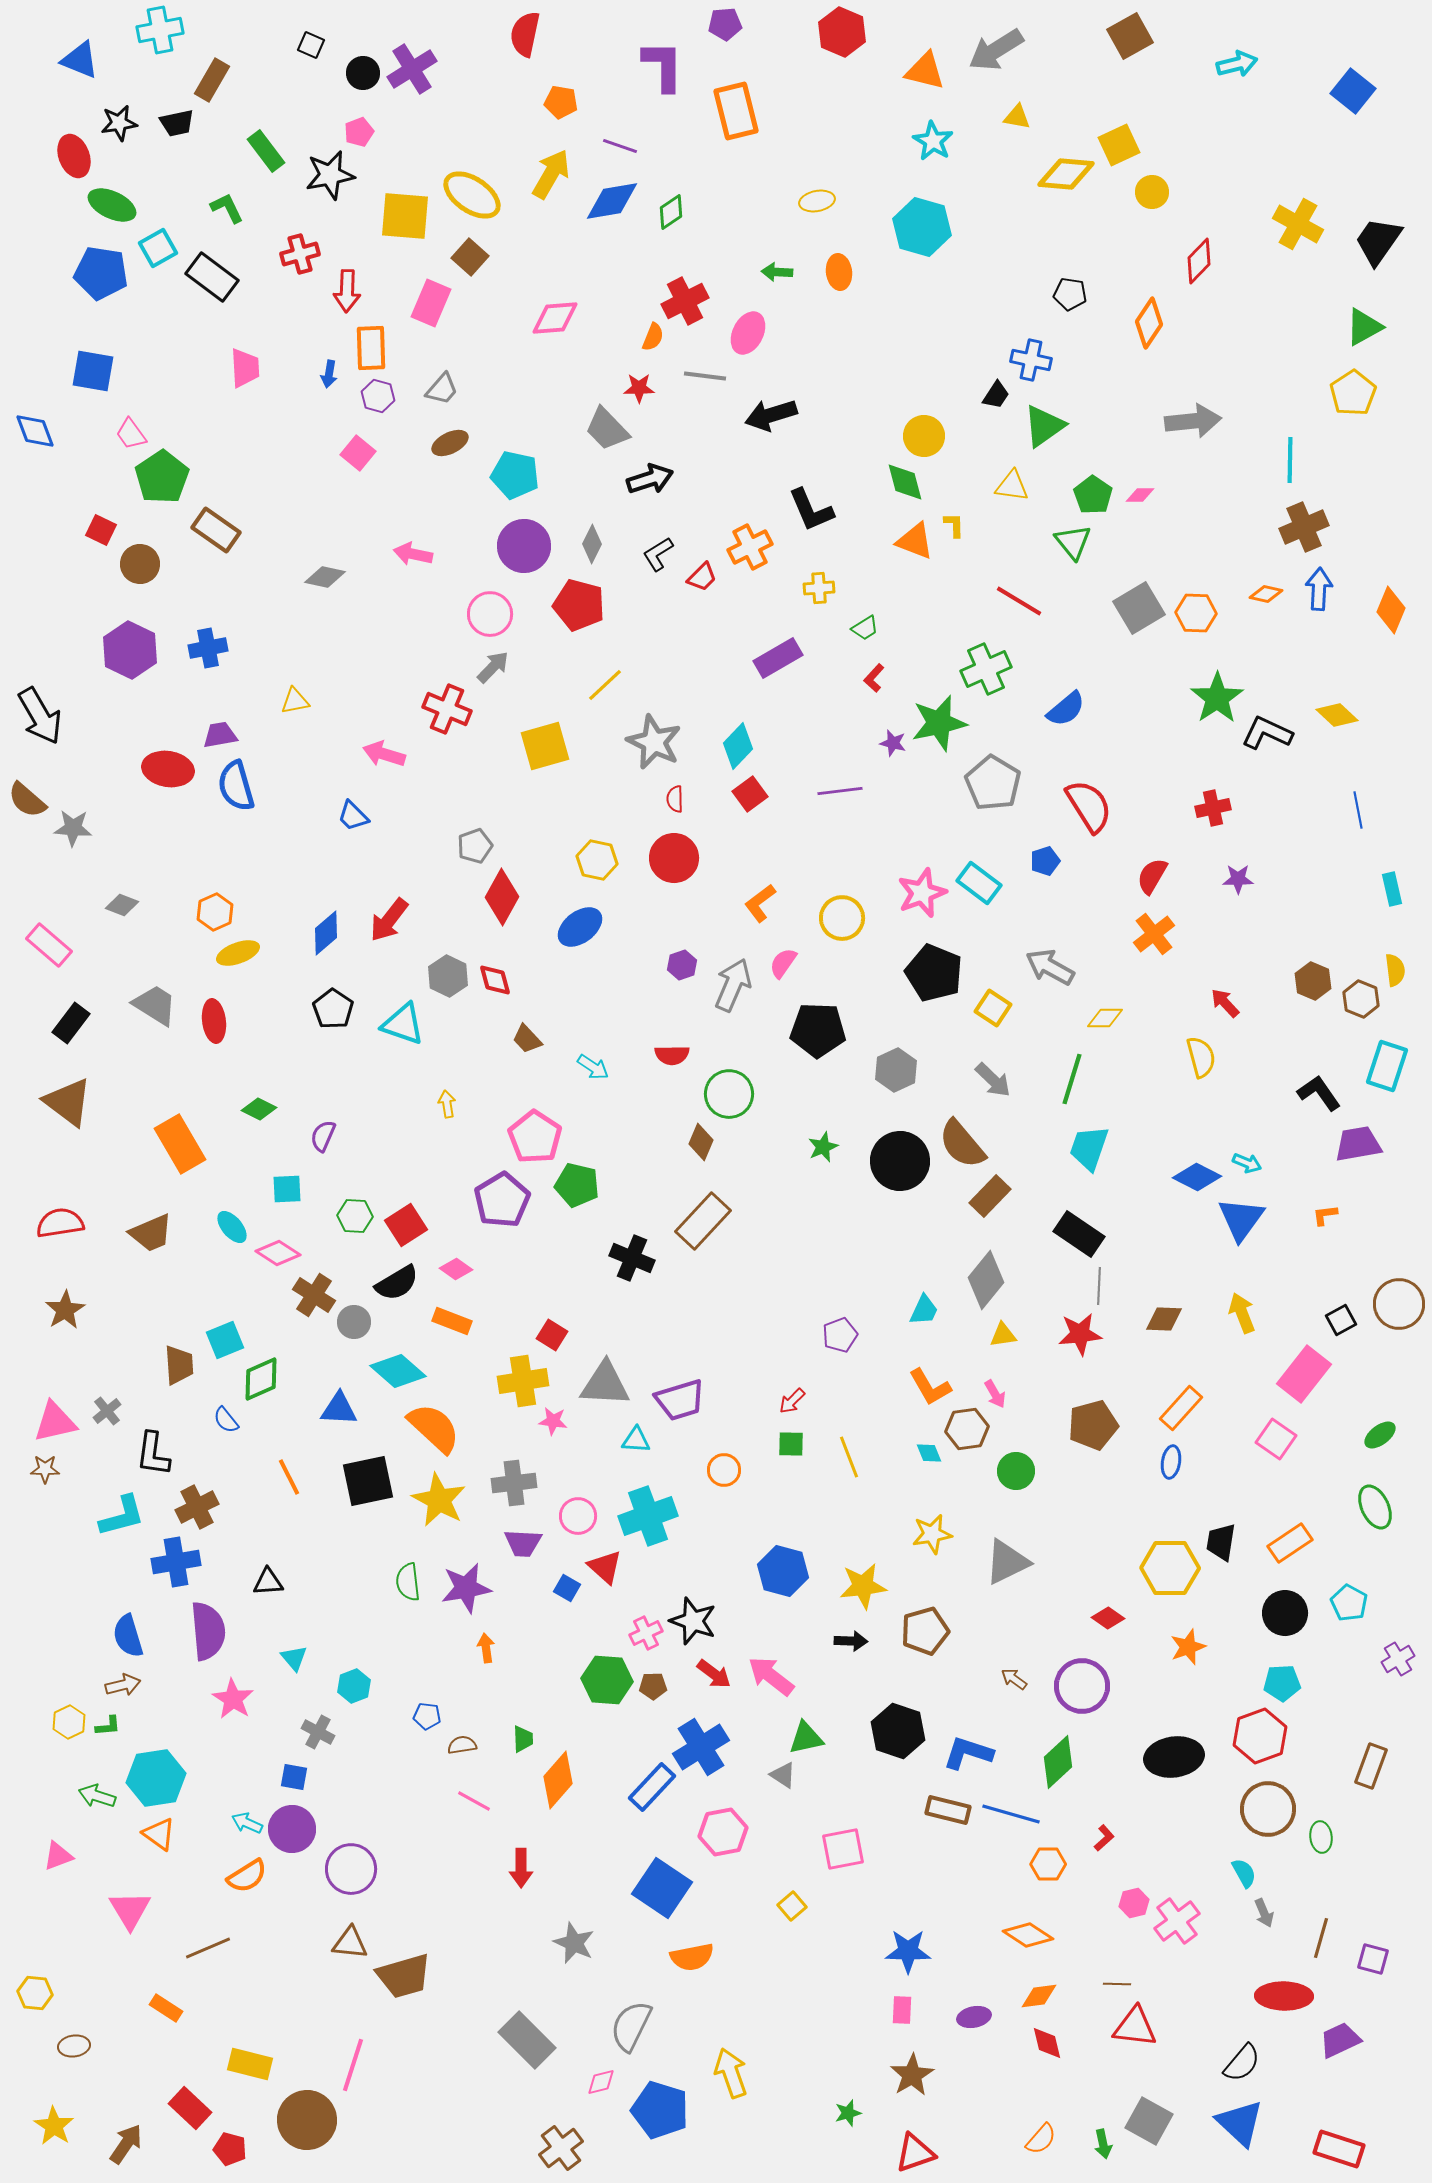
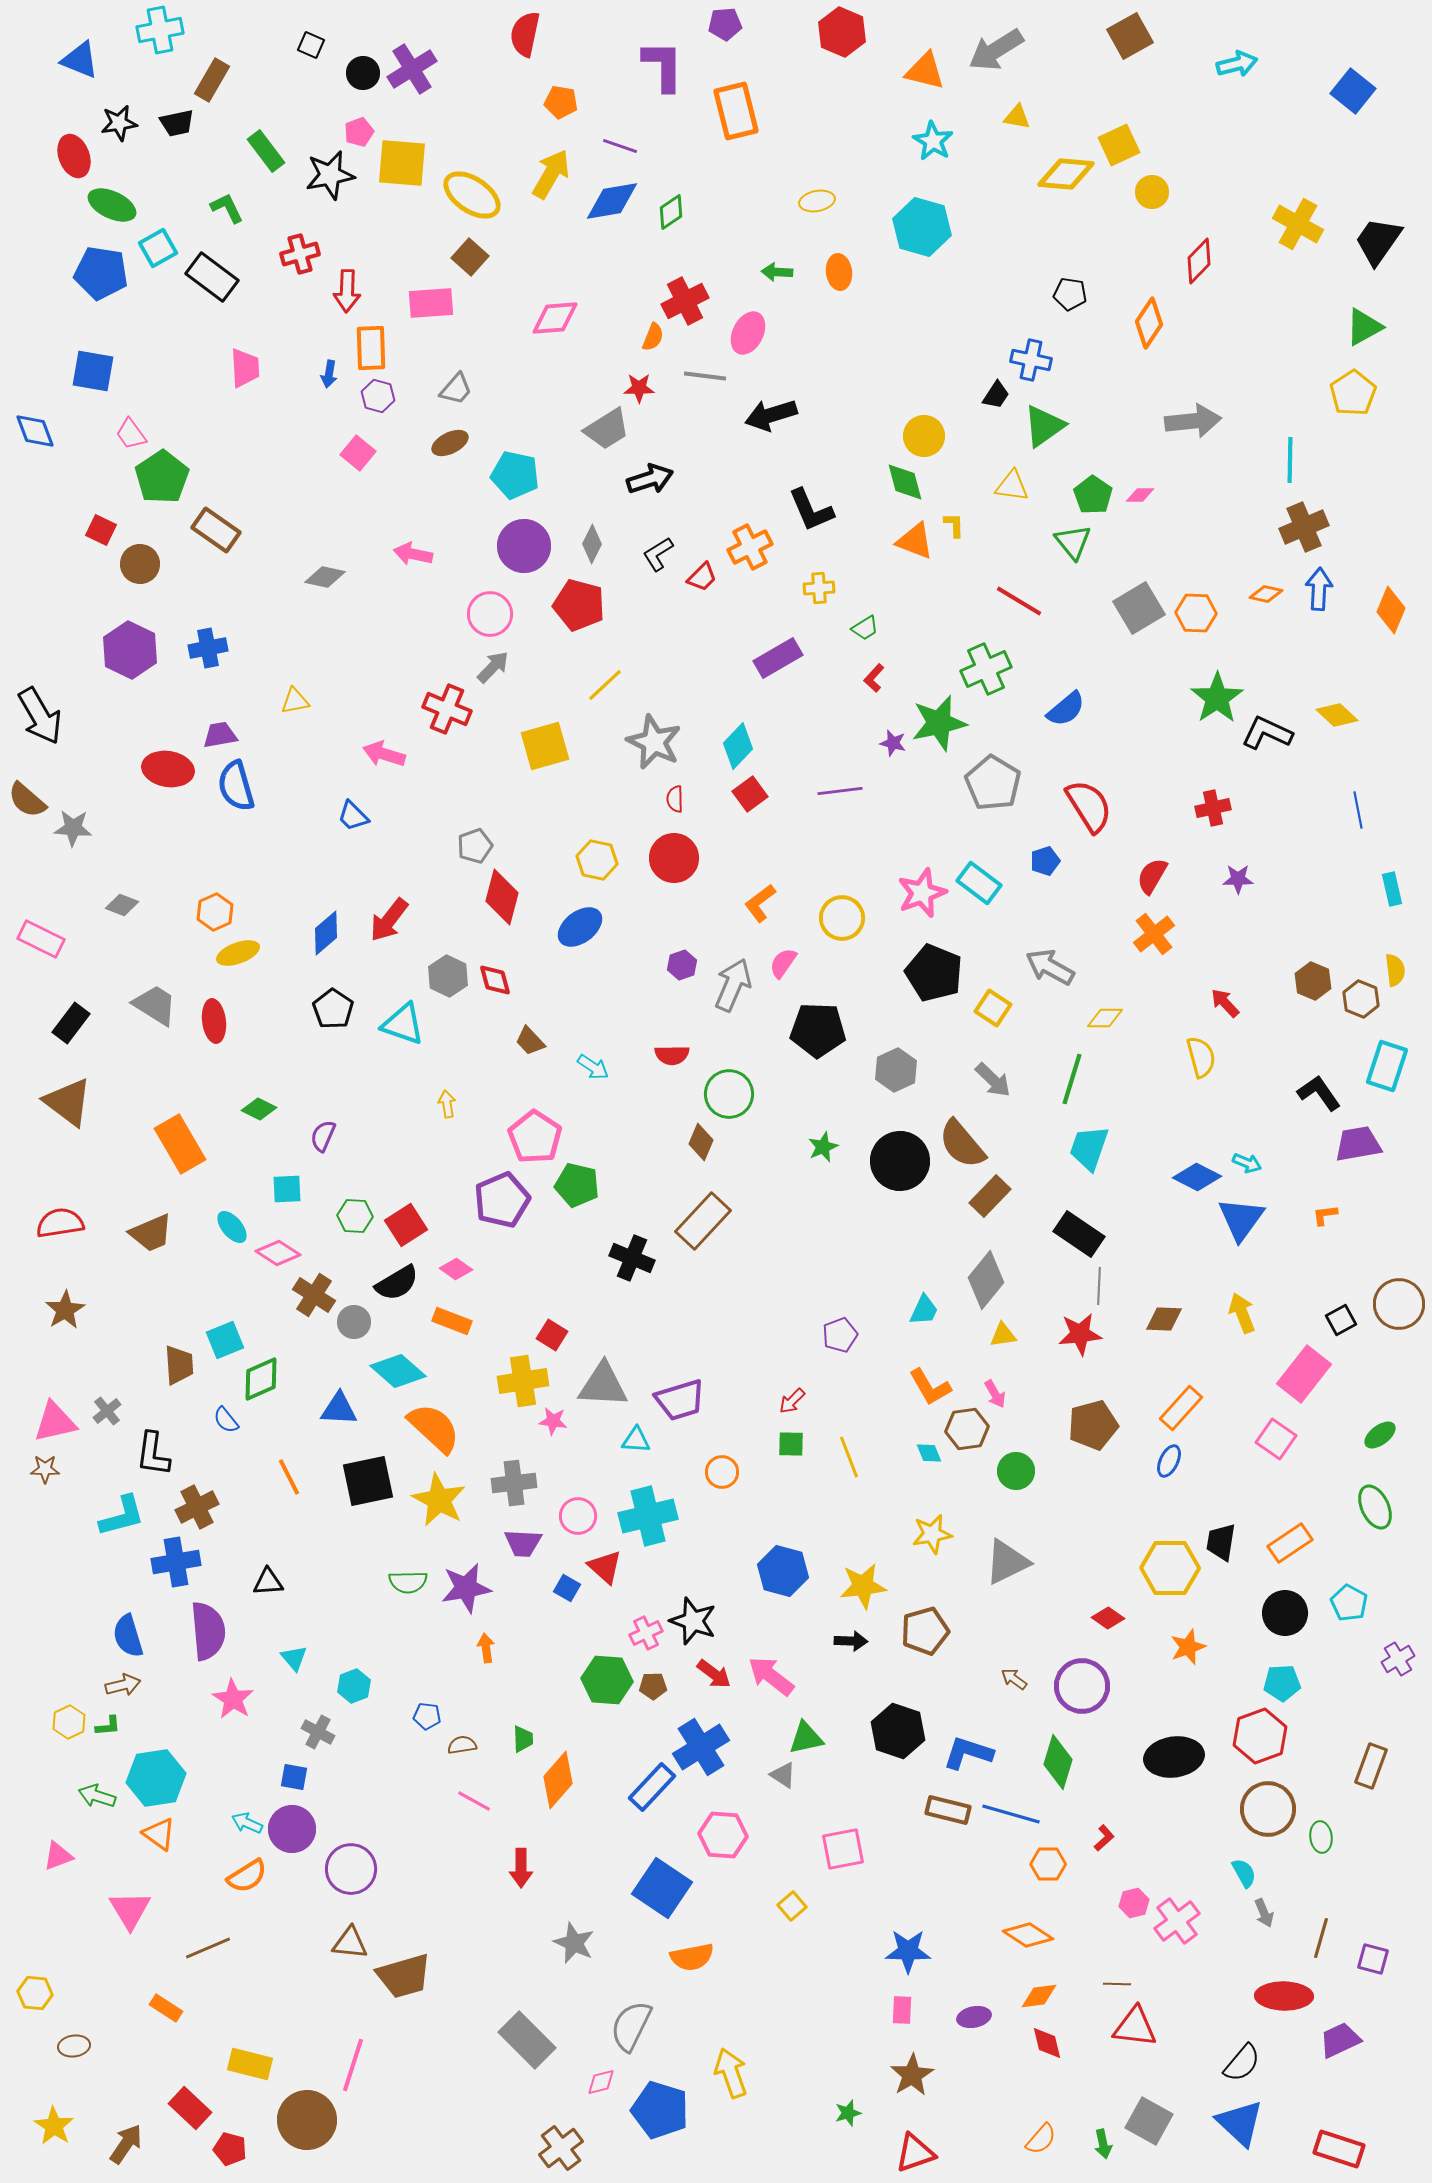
yellow square at (405, 216): moved 3 px left, 53 px up
pink rectangle at (431, 303): rotated 63 degrees clockwise
gray trapezoid at (442, 389): moved 14 px right
gray trapezoid at (607, 429): rotated 78 degrees counterclockwise
red diamond at (502, 897): rotated 14 degrees counterclockwise
pink rectangle at (49, 945): moved 8 px left, 6 px up; rotated 15 degrees counterclockwise
brown trapezoid at (527, 1039): moved 3 px right, 2 px down
purple pentagon at (502, 1200): rotated 8 degrees clockwise
gray triangle at (605, 1384): moved 2 px left, 1 px down
blue ellipse at (1171, 1462): moved 2 px left, 1 px up; rotated 16 degrees clockwise
orange circle at (724, 1470): moved 2 px left, 2 px down
cyan cross at (648, 1516): rotated 6 degrees clockwise
green semicircle at (408, 1582): rotated 84 degrees counterclockwise
green diamond at (1058, 1762): rotated 30 degrees counterclockwise
pink hexagon at (723, 1832): moved 3 px down; rotated 15 degrees clockwise
